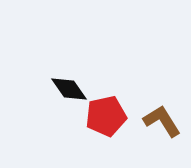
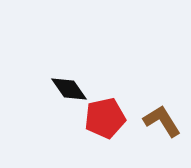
red pentagon: moved 1 px left, 2 px down
